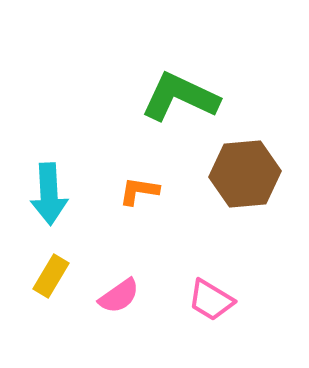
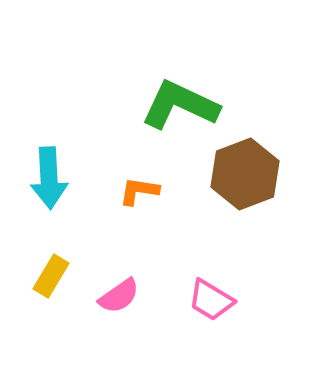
green L-shape: moved 8 px down
brown hexagon: rotated 16 degrees counterclockwise
cyan arrow: moved 16 px up
